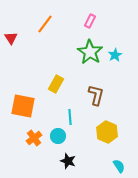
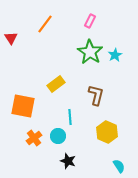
yellow rectangle: rotated 24 degrees clockwise
